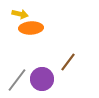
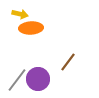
purple circle: moved 4 px left
